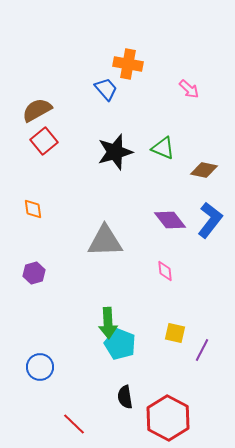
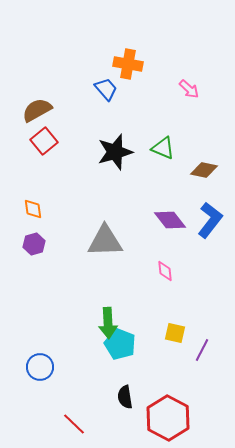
purple hexagon: moved 29 px up
